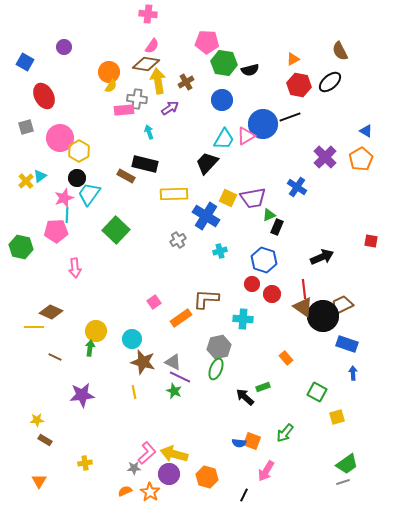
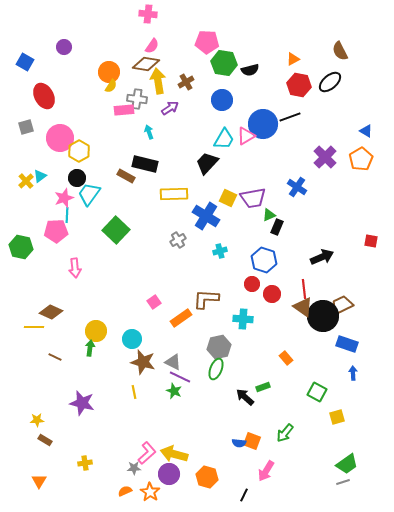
purple star at (82, 395): moved 8 px down; rotated 20 degrees clockwise
